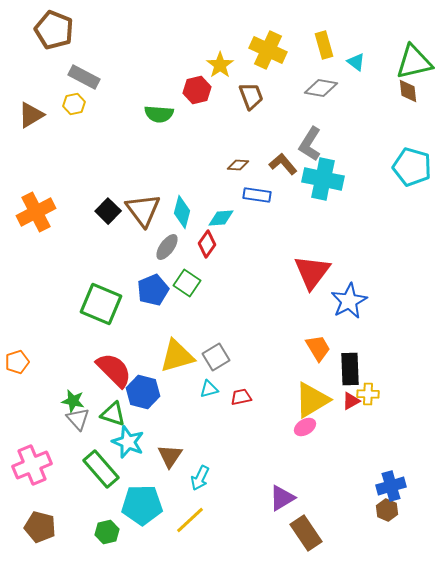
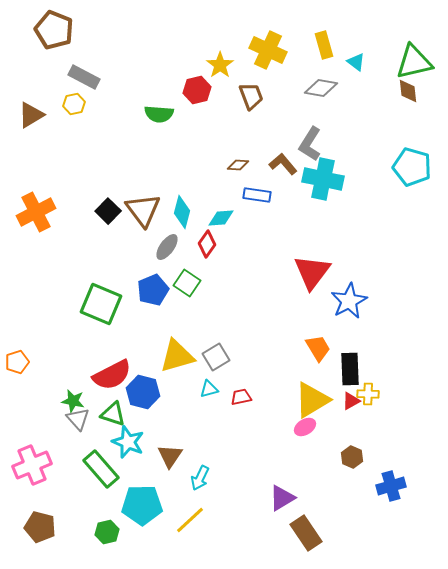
red semicircle at (114, 370): moved 2 px left, 5 px down; rotated 108 degrees clockwise
brown hexagon at (387, 510): moved 35 px left, 53 px up
